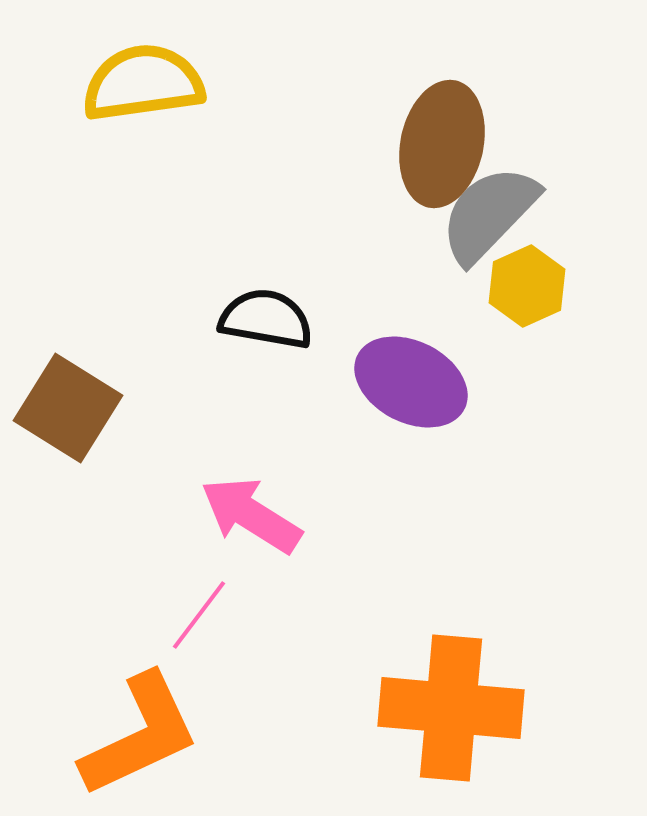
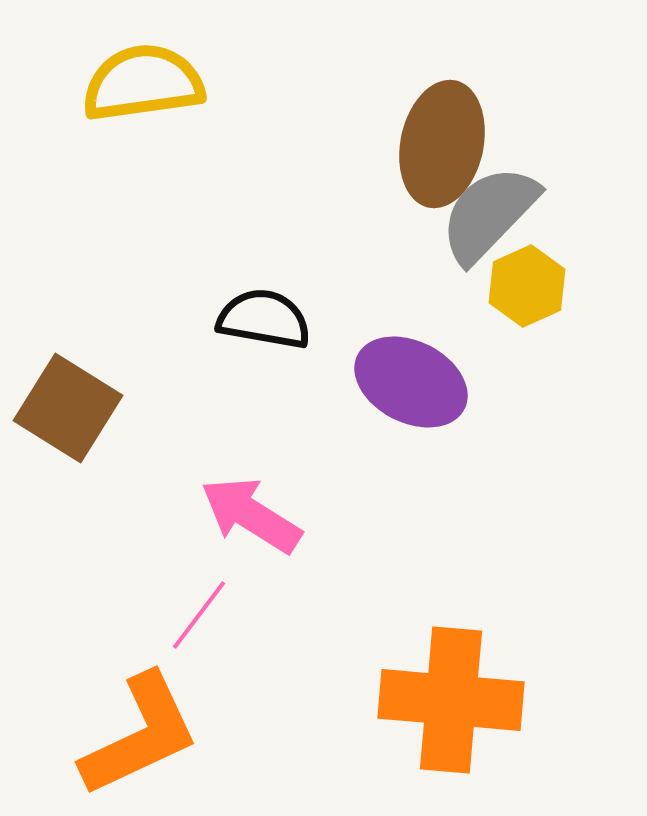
black semicircle: moved 2 px left
orange cross: moved 8 px up
